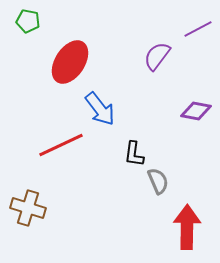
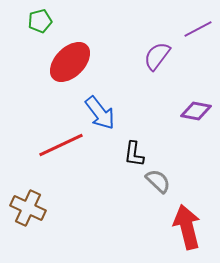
green pentagon: moved 12 px right; rotated 25 degrees counterclockwise
red ellipse: rotated 12 degrees clockwise
blue arrow: moved 4 px down
gray semicircle: rotated 24 degrees counterclockwise
brown cross: rotated 8 degrees clockwise
red arrow: rotated 15 degrees counterclockwise
